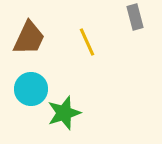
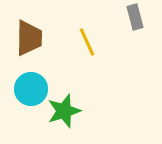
brown trapezoid: rotated 24 degrees counterclockwise
green star: moved 2 px up
